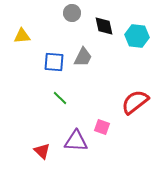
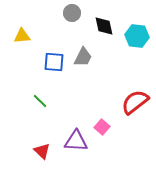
green line: moved 20 px left, 3 px down
pink square: rotated 21 degrees clockwise
